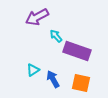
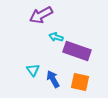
purple arrow: moved 4 px right, 2 px up
cyan arrow: moved 1 px down; rotated 32 degrees counterclockwise
cyan triangle: rotated 32 degrees counterclockwise
orange square: moved 1 px left, 1 px up
